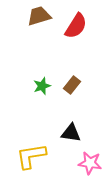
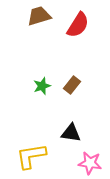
red semicircle: moved 2 px right, 1 px up
